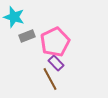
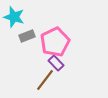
brown line: moved 5 px left, 1 px down; rotated 65 degrees clockwise
